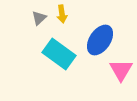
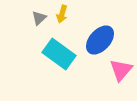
yellow arrow: rotated 24 degrees clockwise
blue ellipse: rotated 8 degrees clockwise
pink triangle: rotated 10 degrees clockwise
